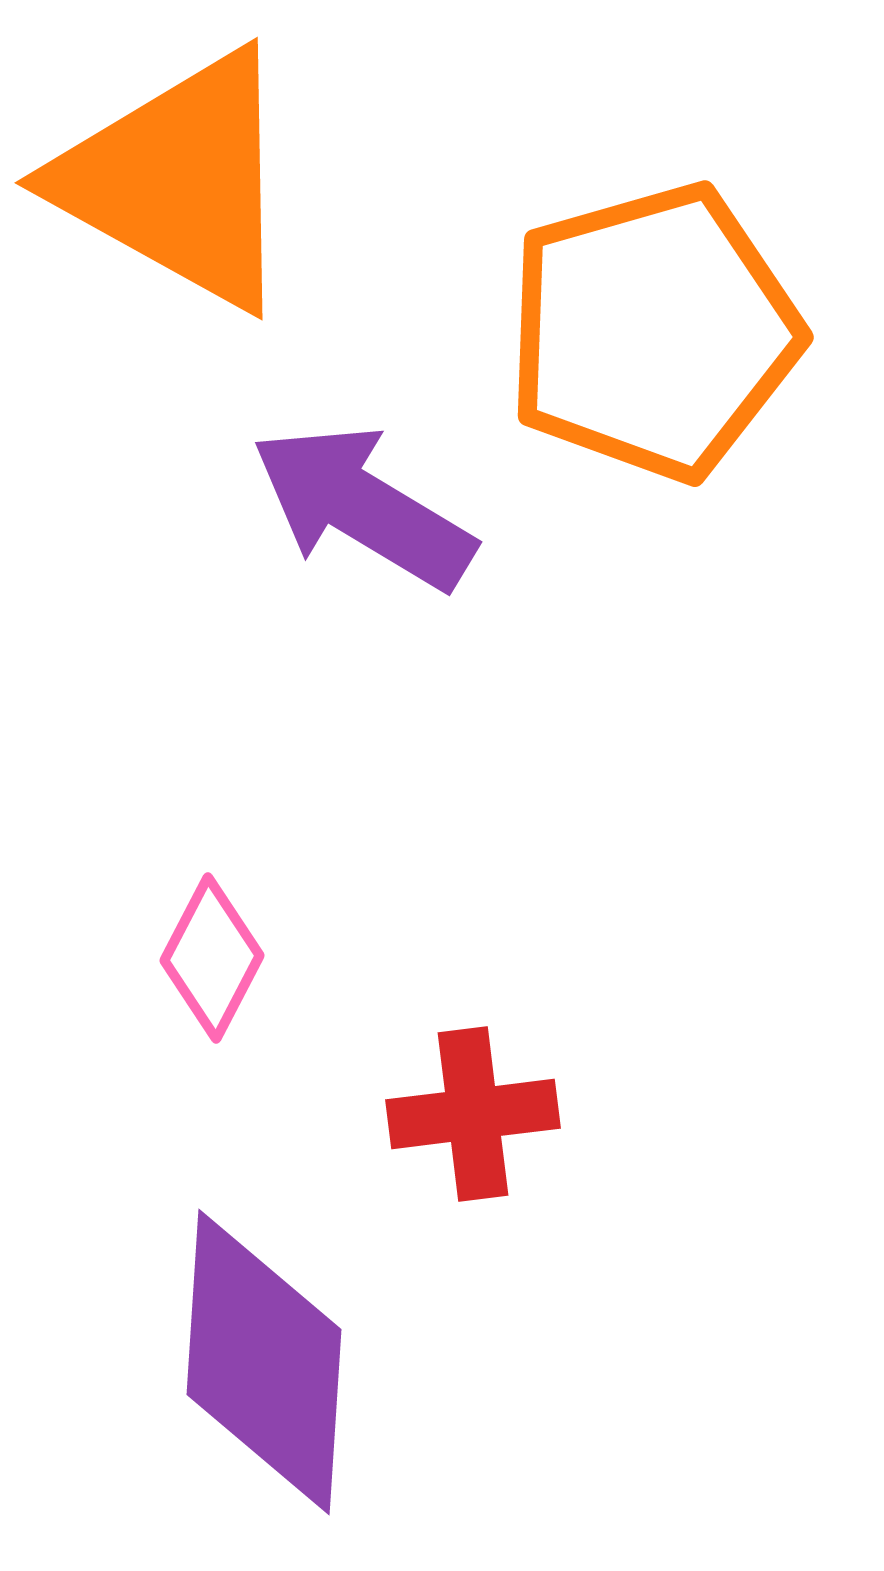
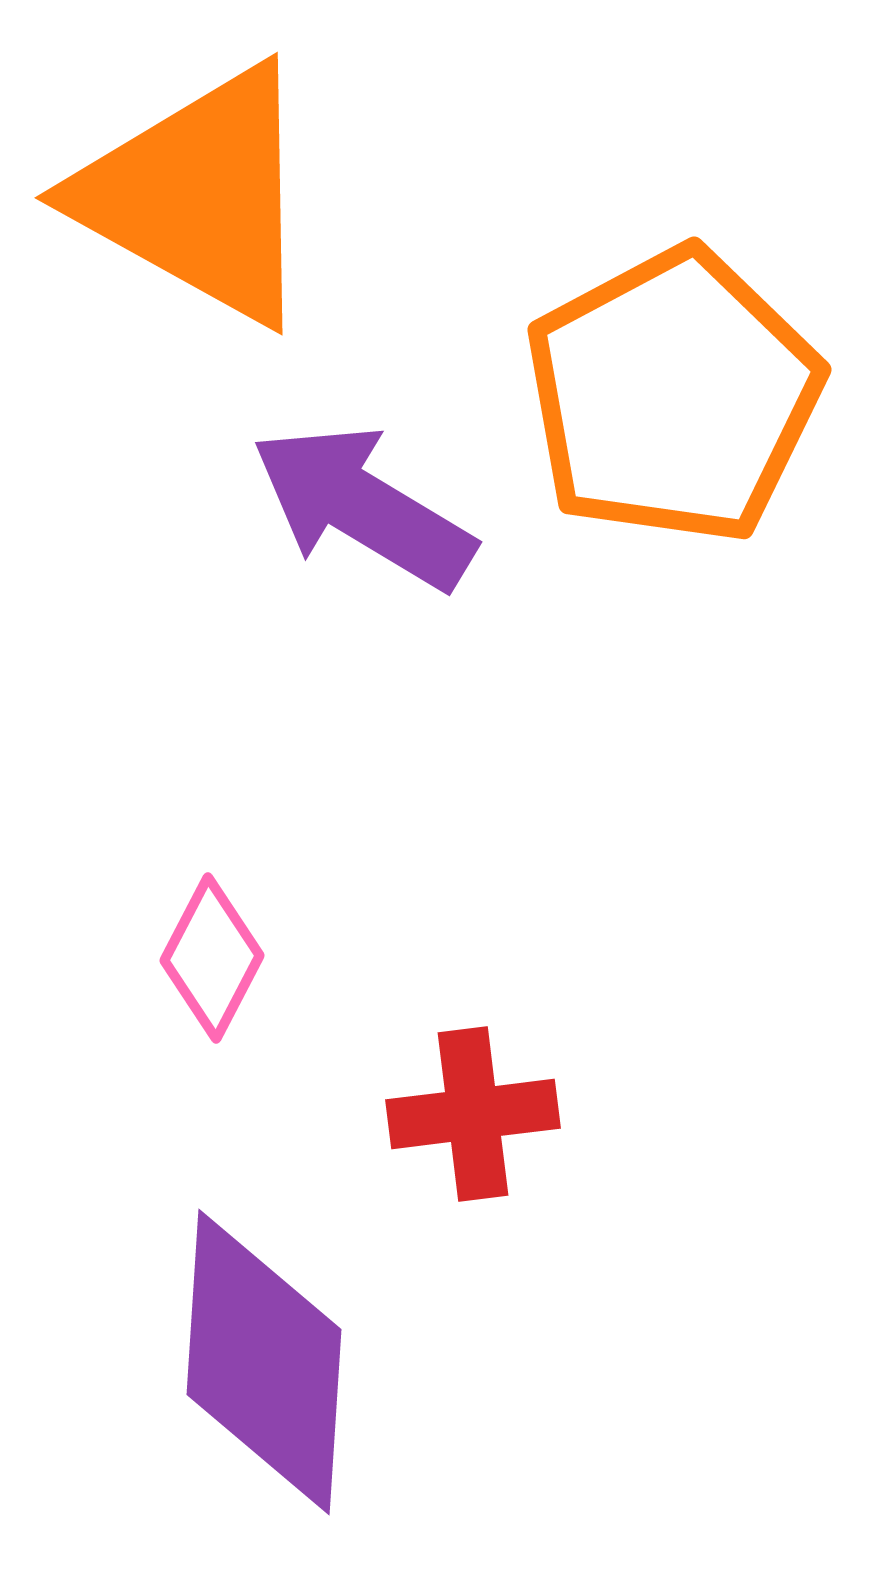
orange triangle: moved 20 px right, 15 px down
orange pentagon: moved 20 px right, 64 px down; rotated 12 degrees counterclockwise
